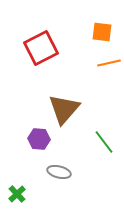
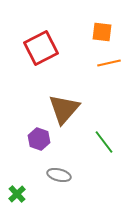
purple hexagon: rotated 15 degrees clockwise
gray ellipse: moved 3 px down
